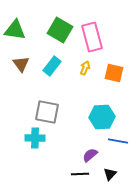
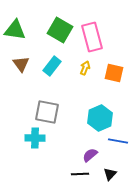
cyan hexagon: moved 2 px left, 1 px down; rotated 20 degrees counterclockwise
